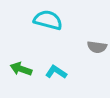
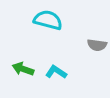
gray semicircle: moved 2 px up
green arrow: moved 2 px right
